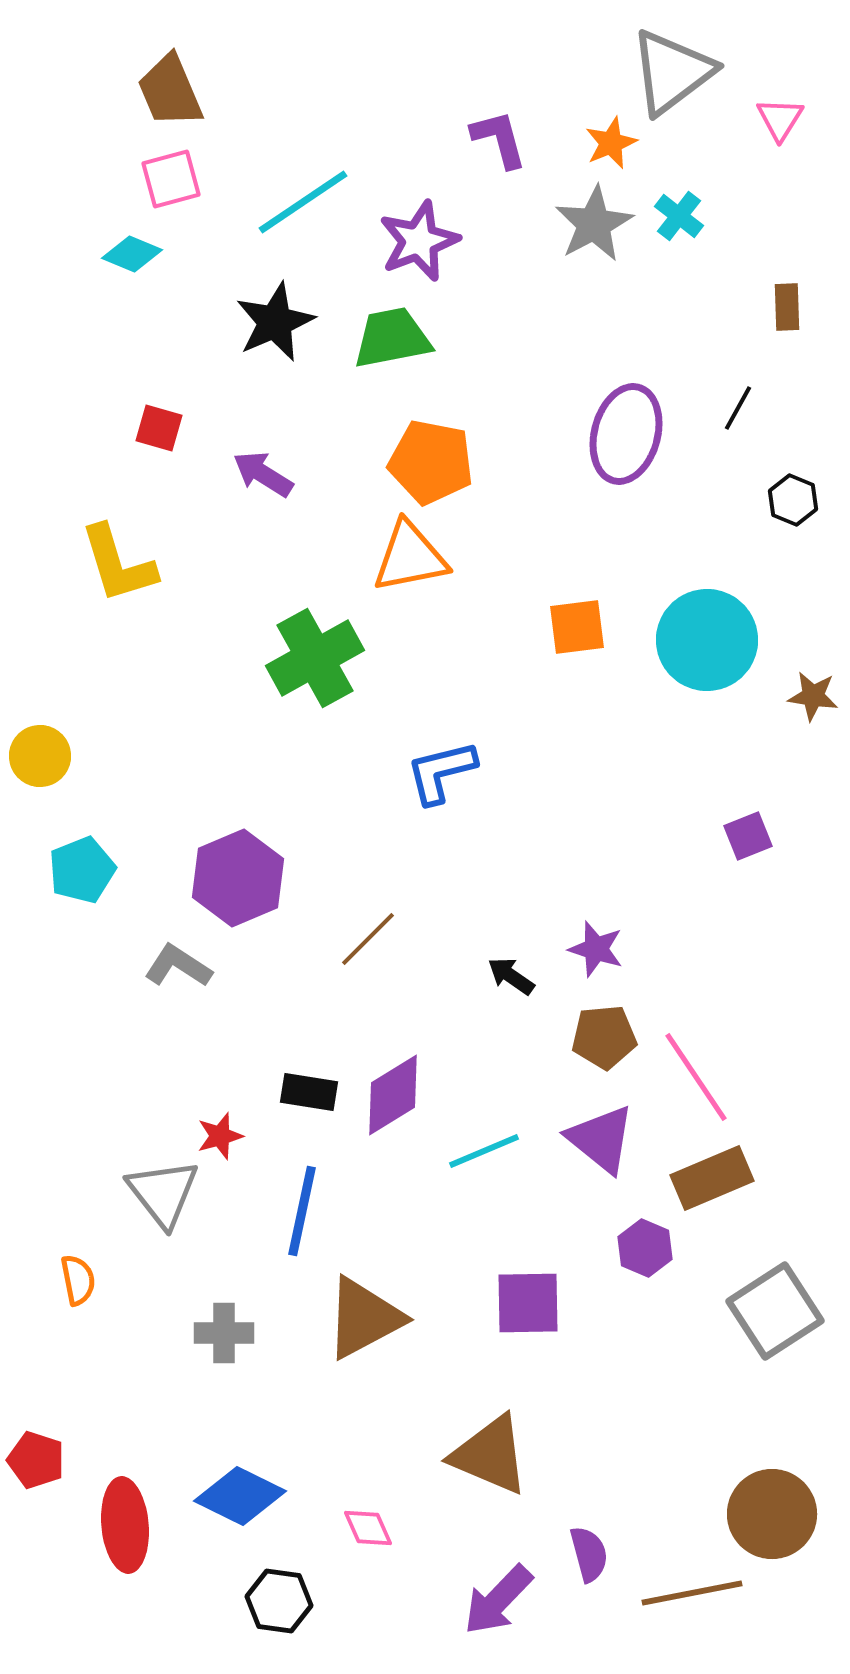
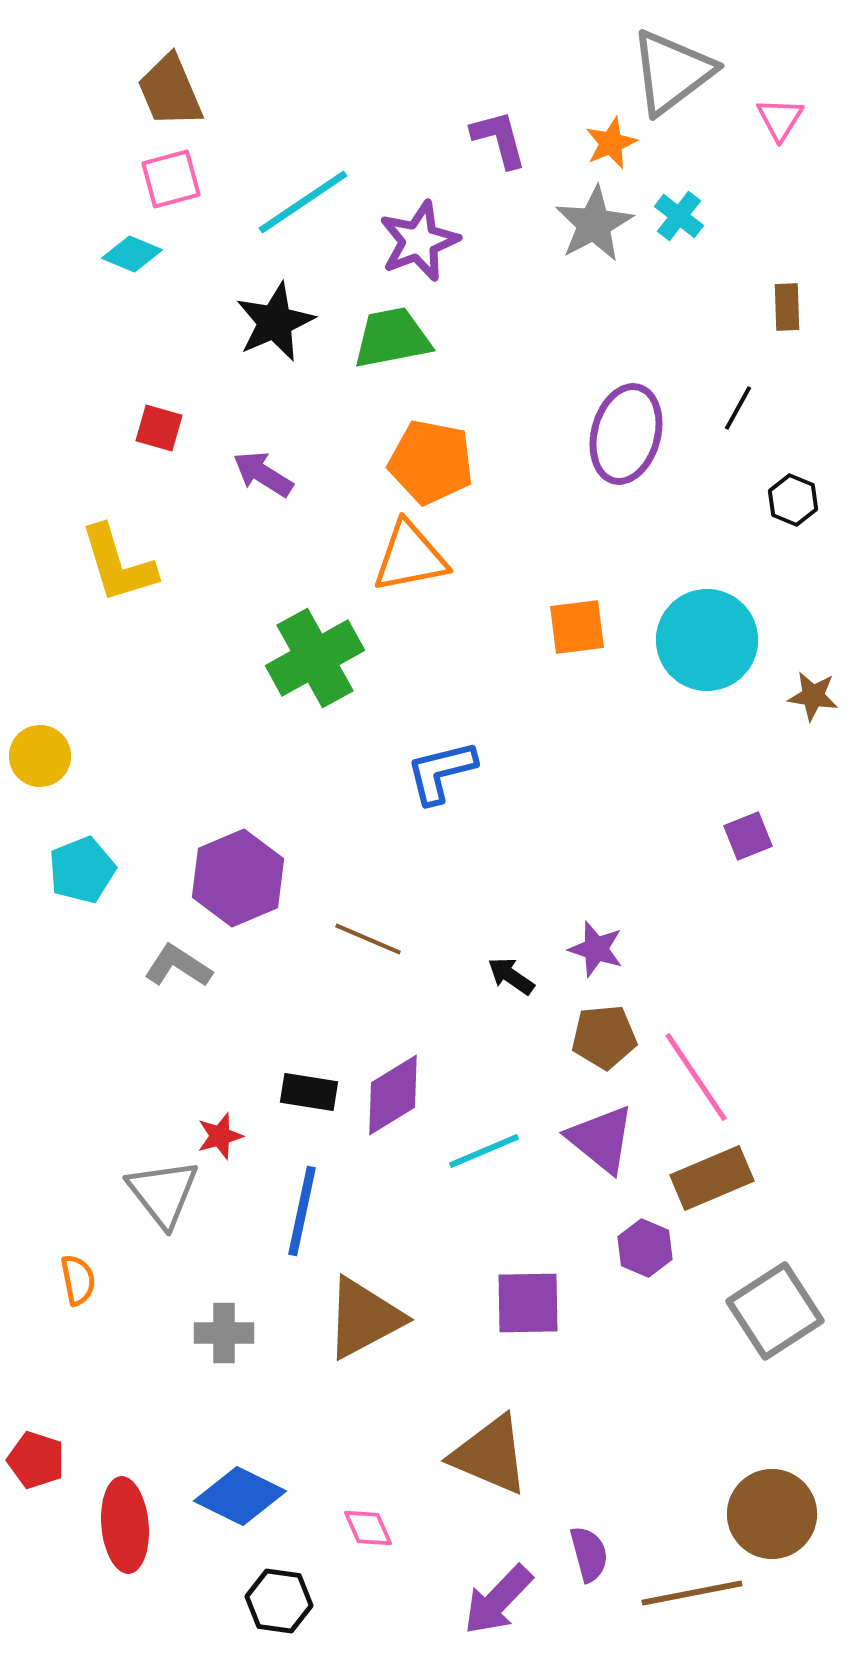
brown line at (368, 939): rotated 68 degrees clockwise
